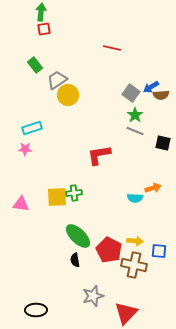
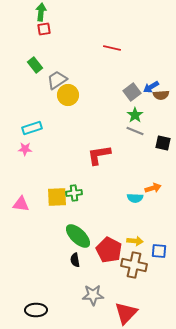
gray square: moved 1 px right, 1 px up; rotated 18 degrees clockwise
gray star: moved 1 px up; rotated 15 degrees clockwise
